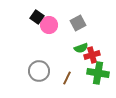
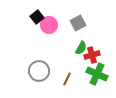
black square: rotated 16 degrees clockwise
green semicircle: rotated 40 degrees counterclockwise
green cross: moved 1 px left, 1 px down; rotated 15 degrees clockwise
brown line: moved 1 px down
